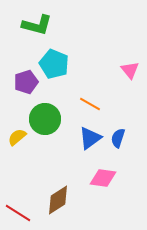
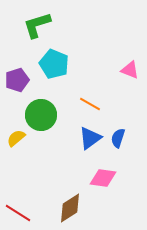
green L-shape: rotated 148 degrees clockwise
pink triangle: rotated 30 degrees counterclockwise
purple pentagon: moved 9 px left, 2 px up
green circle: moved 4 px left, 4 px up
yellow semicircle: moved 1 px left, 1 px down
brown diamond: moved 12 px right, 8 px down
